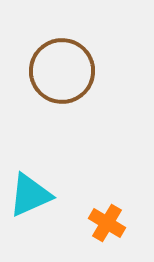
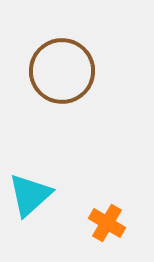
cyan triangle: rotated 18 degrees counterclockwise
